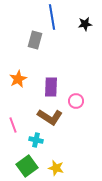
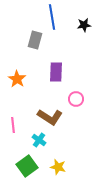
black star: moved 1 px left, 1 px down
orange star: moved 1 px left; rotated 12 degrees counterclockwise
purple rectangle: moved 5 px right, 15 px up
pink circle: moved 2 px up
pink line: rotated 14 degrees clockwise
cyan cross: moved 3 px right; rotated 24 degrees clockwise
yellow star: moved 2 px right, 1 px up
